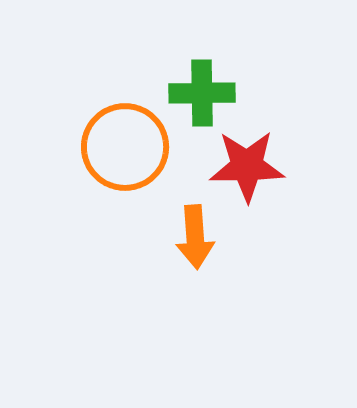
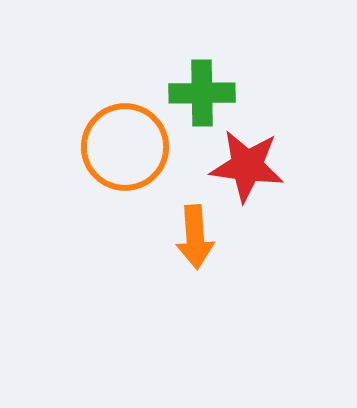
red star: rotated 8 degrees clockwise
